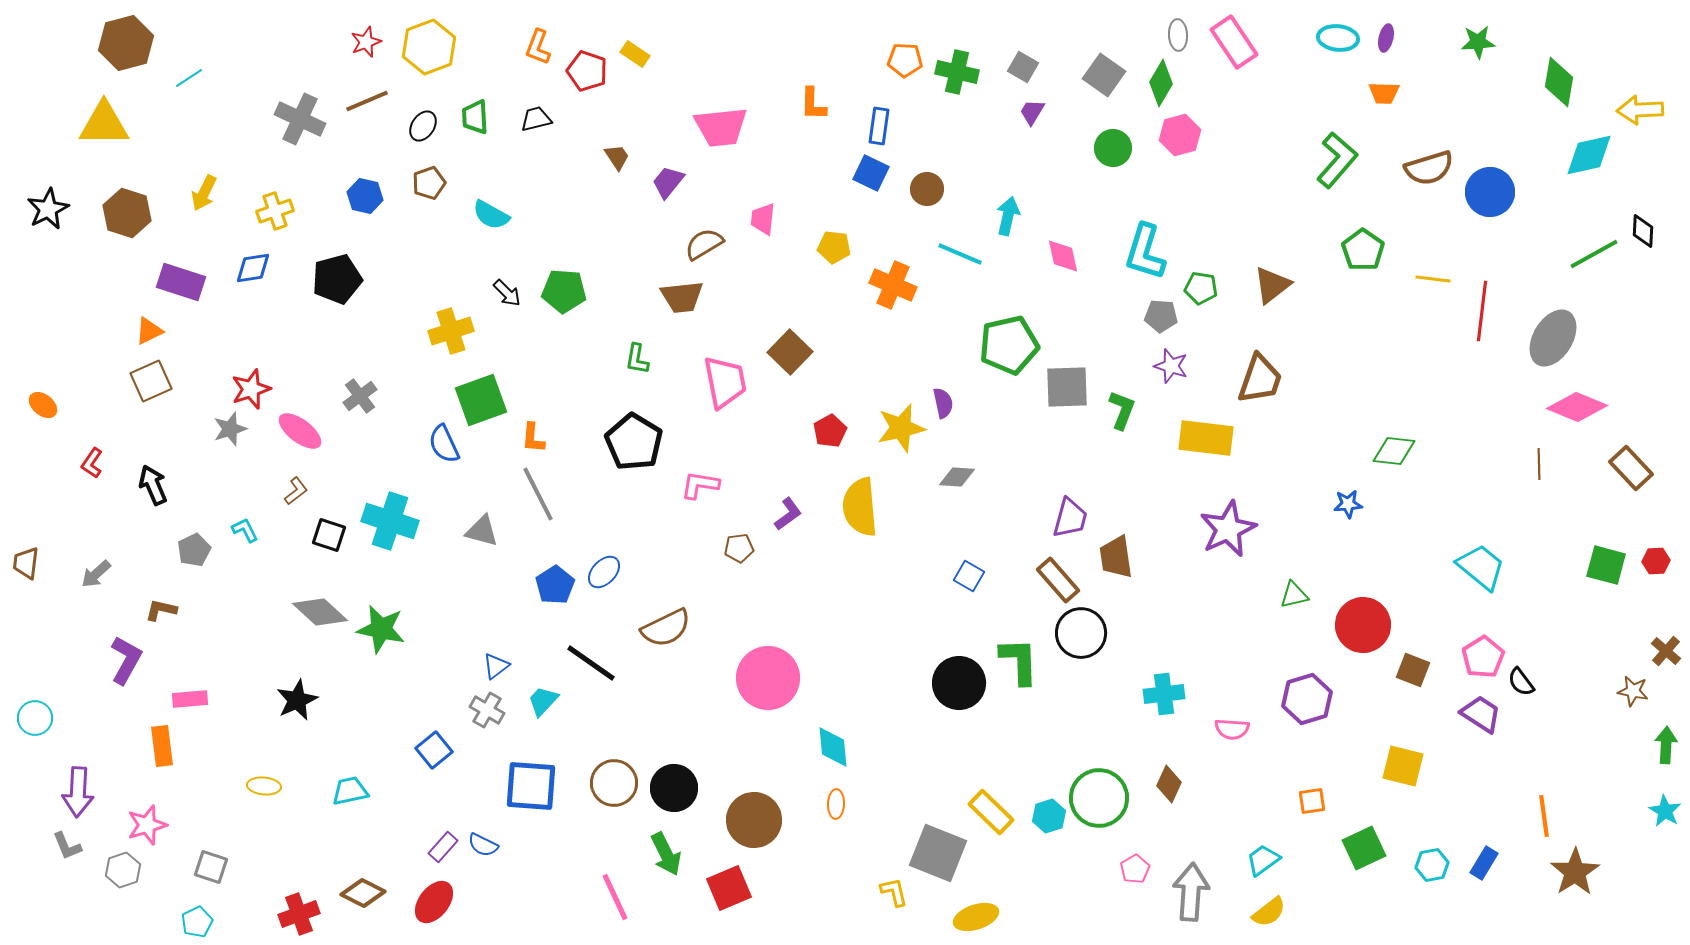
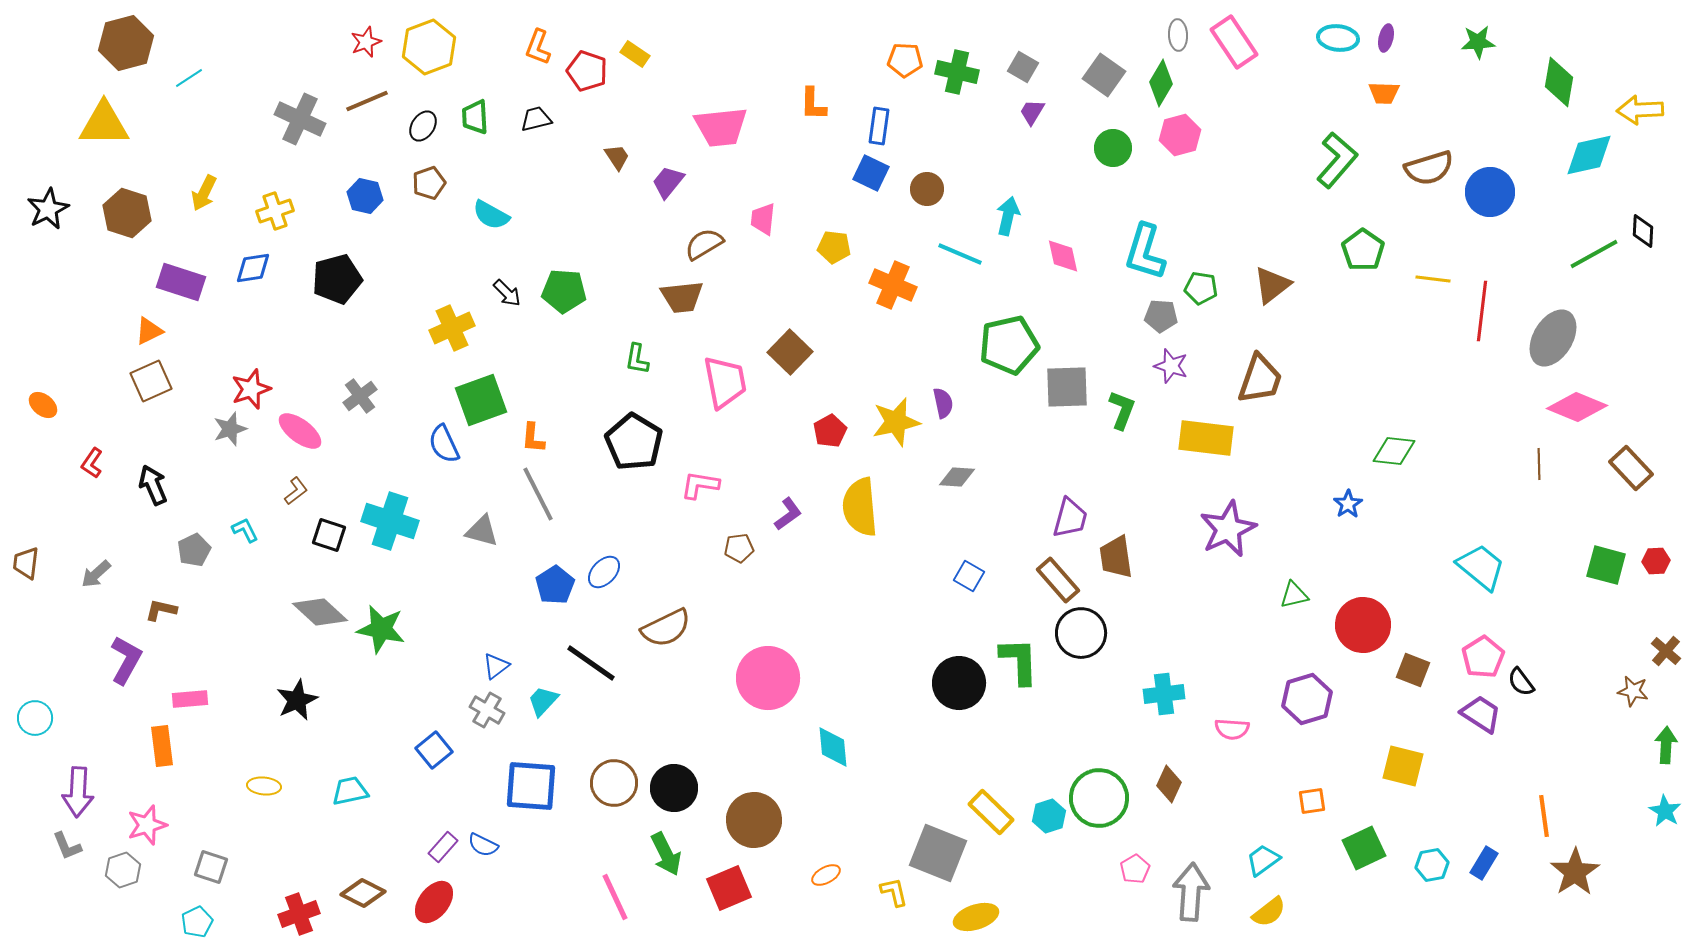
yellow cross at (451, 331): moved 1 px right, 3 px up; rotated 6 degrees counterclockwise
yellow star at (901, 428): moved 5 px left, 6 px up
blue star at (1348, 504): rotated 28 degrees counterclockwise
orange ellipse at (836, 804): moved 10 px left, 71 px down; rotated 60 degrees clockwise
